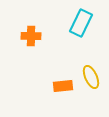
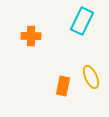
cyan rectangle: moved 1 px right, 2 px up
orange rectangle: rotated 72 degrees counterclockwise
